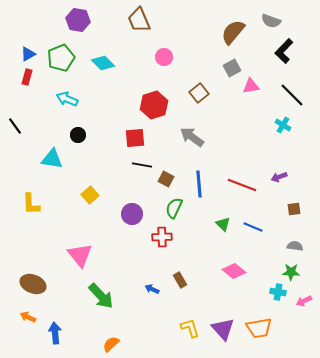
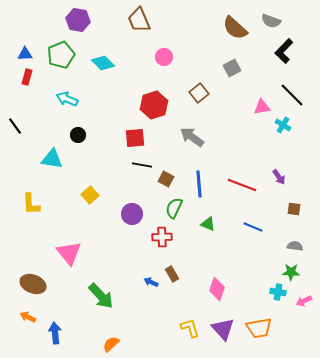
brown semicircle at (233, 32): moved 2 px right, 4 px up; rotated 88 degrees counterclockwise
blue triangle at (28, 54): moved 3 px left; rotated 28 degrees clockwise
green pentagon at (61, 58): moved 3 px up
pink triangle at (251, 86): moved 11 px right, 21 px down
purple arrow at (279, 177): rotated 105 degrees counterclockwise
brown square at (294, 209): rotated 16 degrees clockwise
green triangle at (223, 224): moved 15 px left; rotated 21 degrees counterclockwise
pink triangle at (80, 255): moved 11 px left, 2 px up
pink diamond at (234, 271): moved 17 px left, 18 px down; rotated 70 degrees clockwise
brown rectangle at (180, 280): moved 8 px left, 6 px up
blue arrow at (152, 289): moved 1 px left, 7 px up
